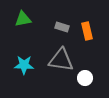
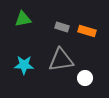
orange rectangle: rotated 60 degrees counterclockwise
gray triangle: rotated 16 degrees counterclockwise
